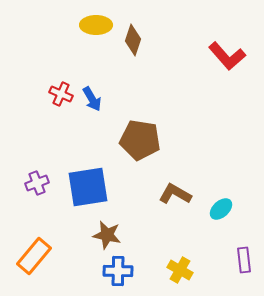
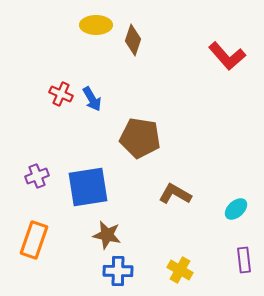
brown pentagon: moved 2 px up
purple cross: moved 7 px up
cyan ellipse: moved 15 px right
orange rectangle: moved 16 px up; rotated 21 degrees counterclockwise
